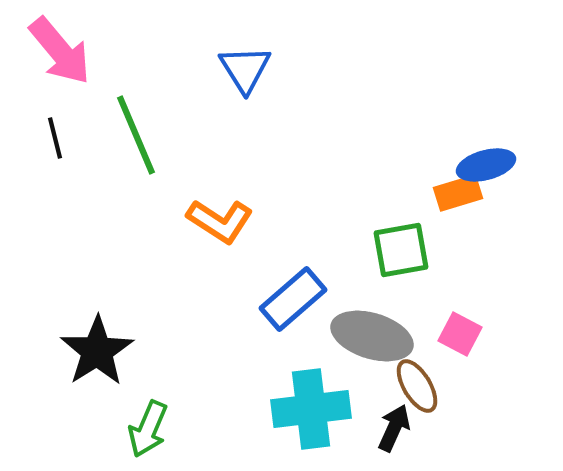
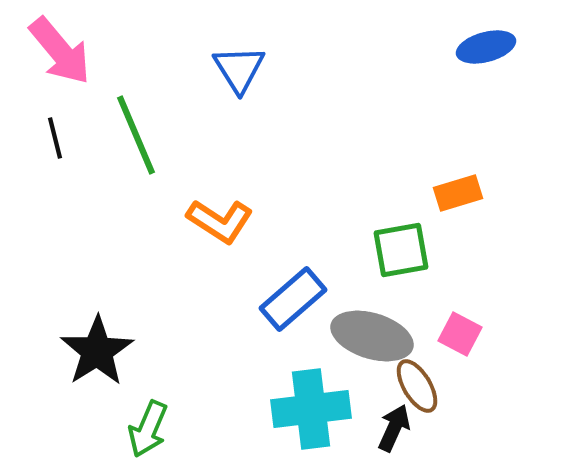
blue triangle: moved 6 px left
blue ellipse: moved 118 px up
